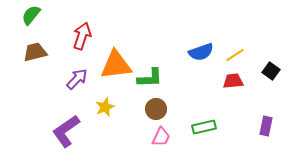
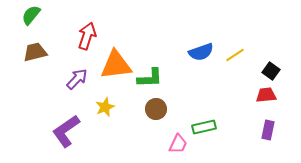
red arrow: moved 5 px right
red trapezoid: moved 33 px right, 14 px down
purple rectangle: moved 2 px right, 4 px down
pink trapezoid: moved 17 px right, 7 px down
